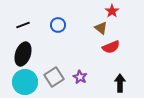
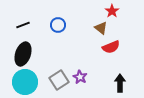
gray square: moved 5 px right, 3 px down
